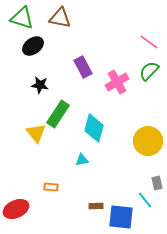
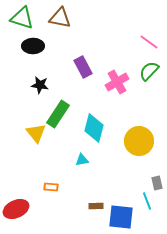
black ellipse: rotated 35 degrees clockwise
yellow circle: moved 9 px left
cyan line: moved 2 px right, 1 px down; rotated 18 degrees clockwise
